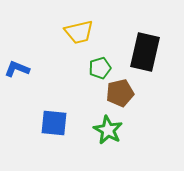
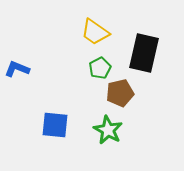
yellow trapezoid: moved 16 px right; rotated 48 degrees clockwise
black rectangle: moved 1 px left, 1 px down
green pentagon: rotated 10 degrees counterclockwise
blue square: moved 1 px right, 2 px down
